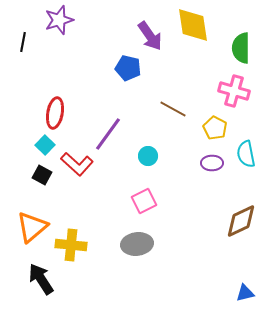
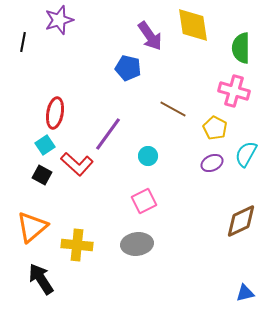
cyan square: rotated 12 degrees clockwise
cyan semicircle: rotated 40 degrees clockwise
purple ellipse: rotated 25 degrees counterclockwise
yellow cross: moved 6 px right
